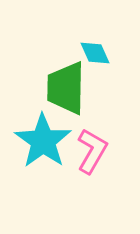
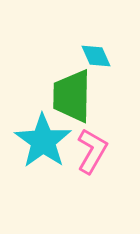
cyan diamond: moved 1 px right, 3 px down
green trapezoid: moved 6 px right, 8 px down
